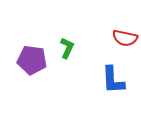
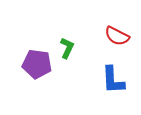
red semicircle: moved 8 px left, 2 px up; rotated 15 degrees clockwise
purple pentagon: moved 5 px right, 4 px down
